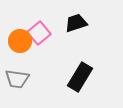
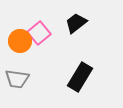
black trapezoid: rotated 20 degrees counterclockwise
